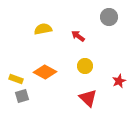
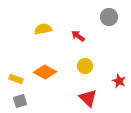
red star: rotated 24 degrees counterclockwise
gray square: moved 2 px left, 5 px down
